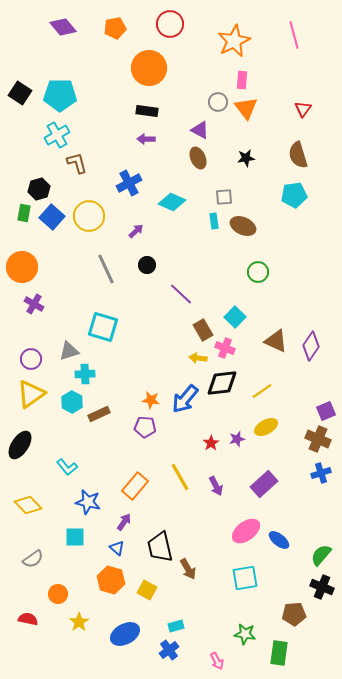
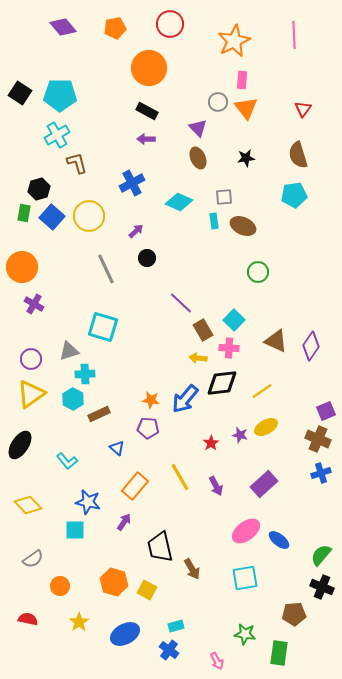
pink line at (294, 35): rotated 12 degrees clockwise
black rectangle at (147, 111): rotated 20 degrees clockwise
purple triangle at (200, 130): moved 2 px left, 2 px up; rotated 18 degrees clockwise
blue cross at (129, 183): moved 3 px right
cyan diamond at (172, 202): moved 7 px right
black circle at (147, 265): moved 7 px up
purple line at (181, 294): moved 9 px down
cyan square at (235, 317): moved 1 px left, 3 px down
pink cross at (225, 348): moved 4 px right; rotated 18 degrees counterclockwise
cyan hexagon at (72, 402): moved 1 px right, 3 px up
purple pentagon at (145, 427): moved 3 px right, 1 px down
purple star at (237, 439): moved 3 px right, 4 px up; rotated 28 degrees clockwise
cyan L-shape at (67, 467): moved 6 px up
cyan square at (75, 537): moved 7 px up
blue triangle at (117, 548): moved 100 px up
brown arrow at (188, 569): moved 4 px right
orange hexagon at (111, 580): moved 3 px right, 2 px down
orange circle at (58, 594): moved 2 px right, 8 px up
blue cross at (169, 650): rotated 18 degrees counterclockwise
